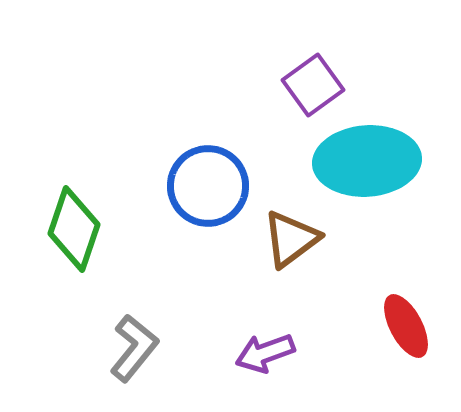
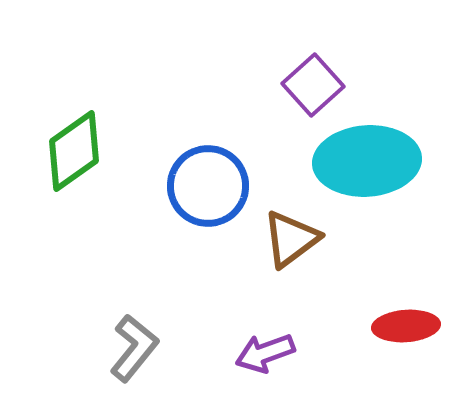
purple square: rotated 6 degrees counterclockwise
green diamond: moved 78 px up; rotated 36 degrees clockwise
red ellipse: rotated 66 degrees counterclockwise
